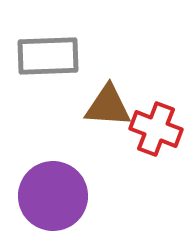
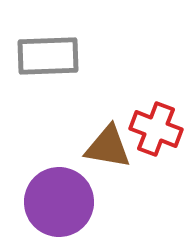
brown triangle: moved 41 px down; rotated 6 degrees clockwise
purple circle: moved 6 px right, 6 px down
